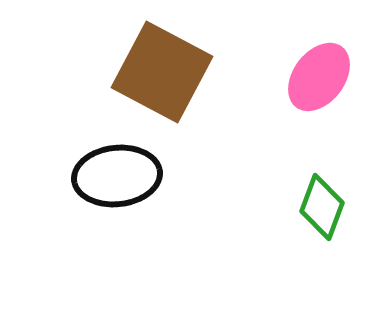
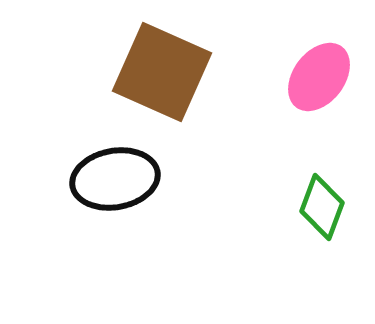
brown square: rotated 4 degrees counterclockwise
black ellipse: moved 2 px left, 3 px down; rotated 4 degrees counterclockwise
